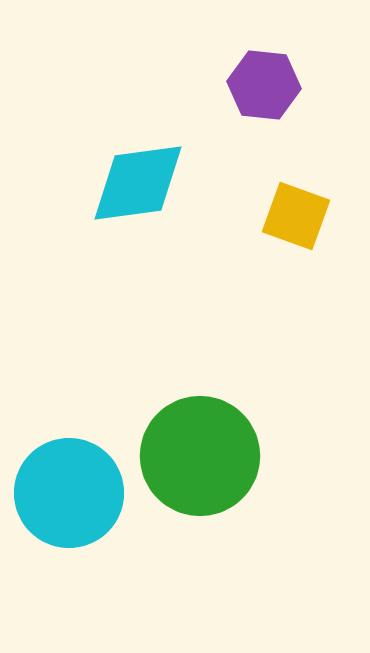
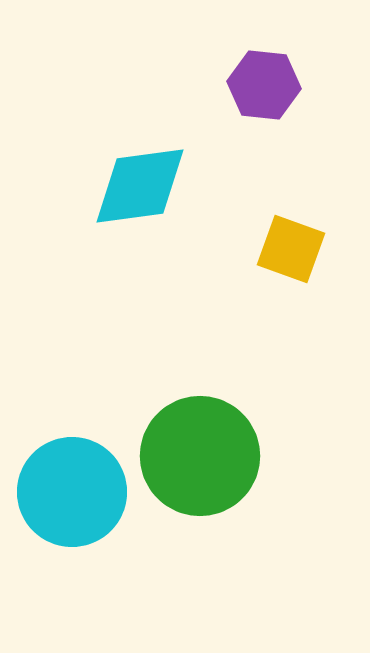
cyan diamond: moved 2 px right, 3 px down
yellow square: moved 5 px left, 33 px down
cyan circle: moved 3 px right, 1 px up
